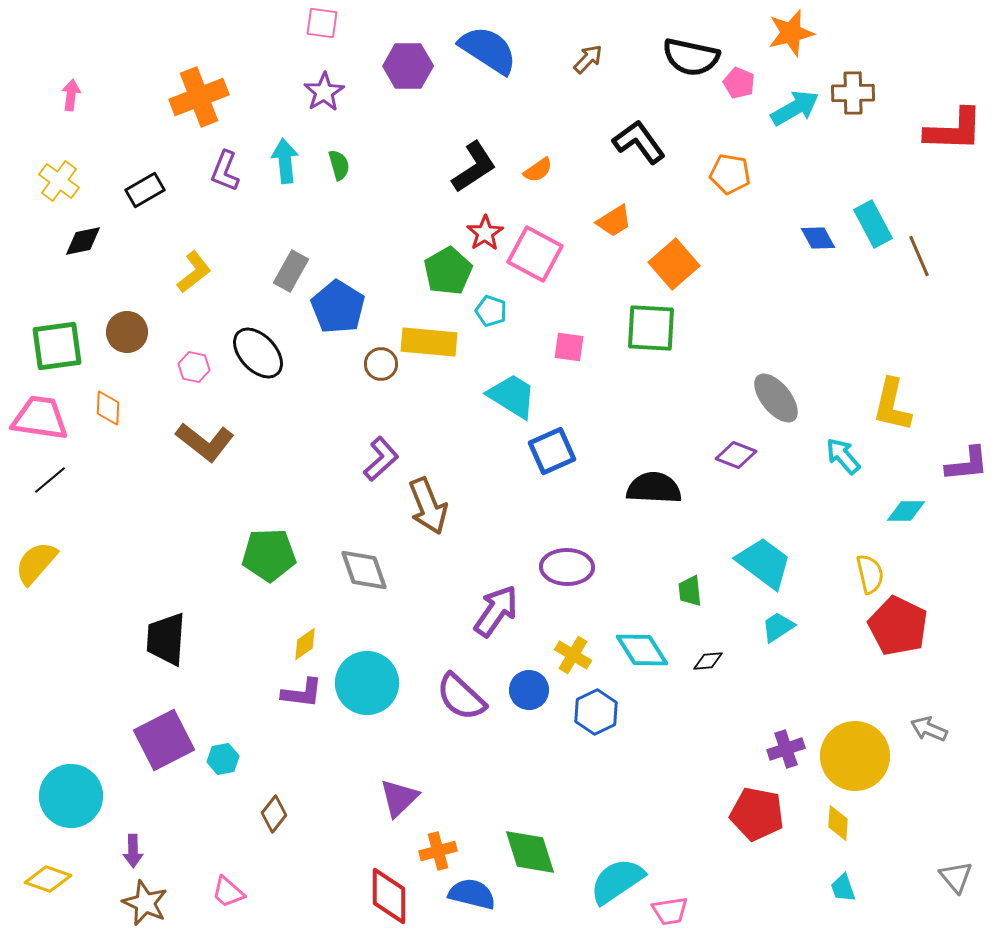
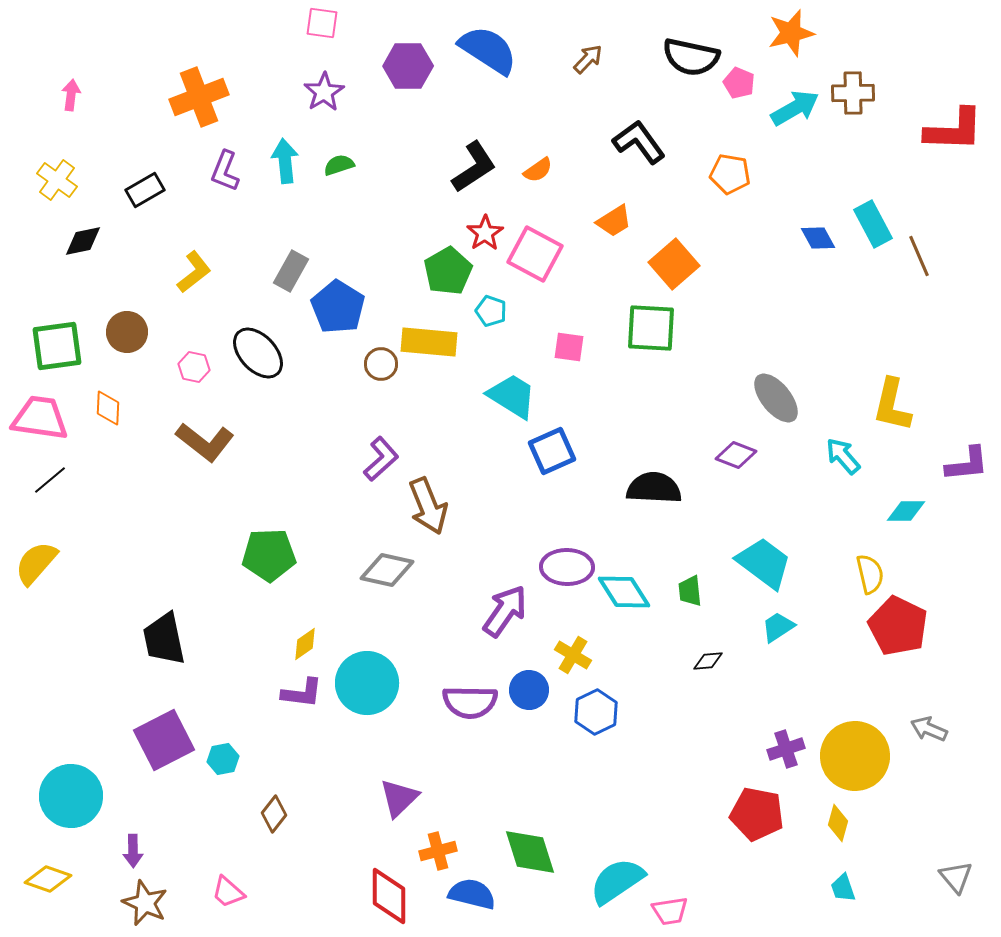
green semicircle at (339, 165): rotated 92 degrees counterclockwise
yellow cross at (59, 181): moved 2 px left, 1 px up
gray diamond at (364, 570): moved 23 px right; rotated 58 degrees counterclockwise
purple arrow at (496, 611): moved 9 px right
black trapezoid at (166, 639): moved 2 px left; rotated 16 degrees counterclockwise
cyan diamond at (642, 650): moved 18 px left, 58 px up
purple semicircle at (461, 697): moved 9 px right, 5 px down; rotated 42 degrees counterclockwise
yellow diamond at (838, 823): rotated 12 degrees clockwise
